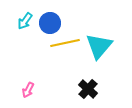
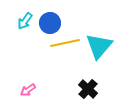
pink arrow: rotated 28 degrees clockwise
